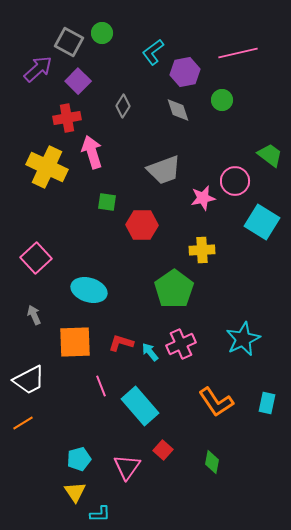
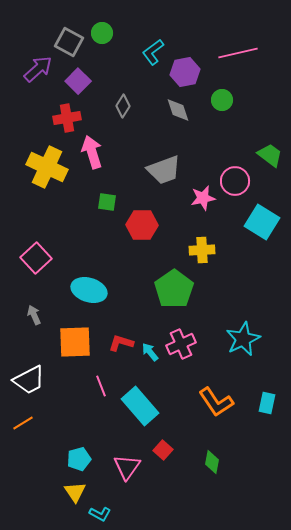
cyan L-shape at (100, 514): rotated 30 degrees clockwise
